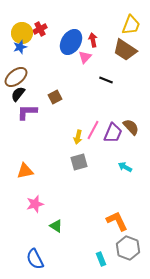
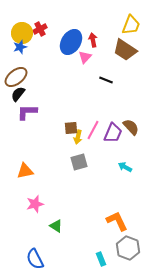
brown square: moved 16 px right, 31 px down; rotated 24 degrees clockwise
